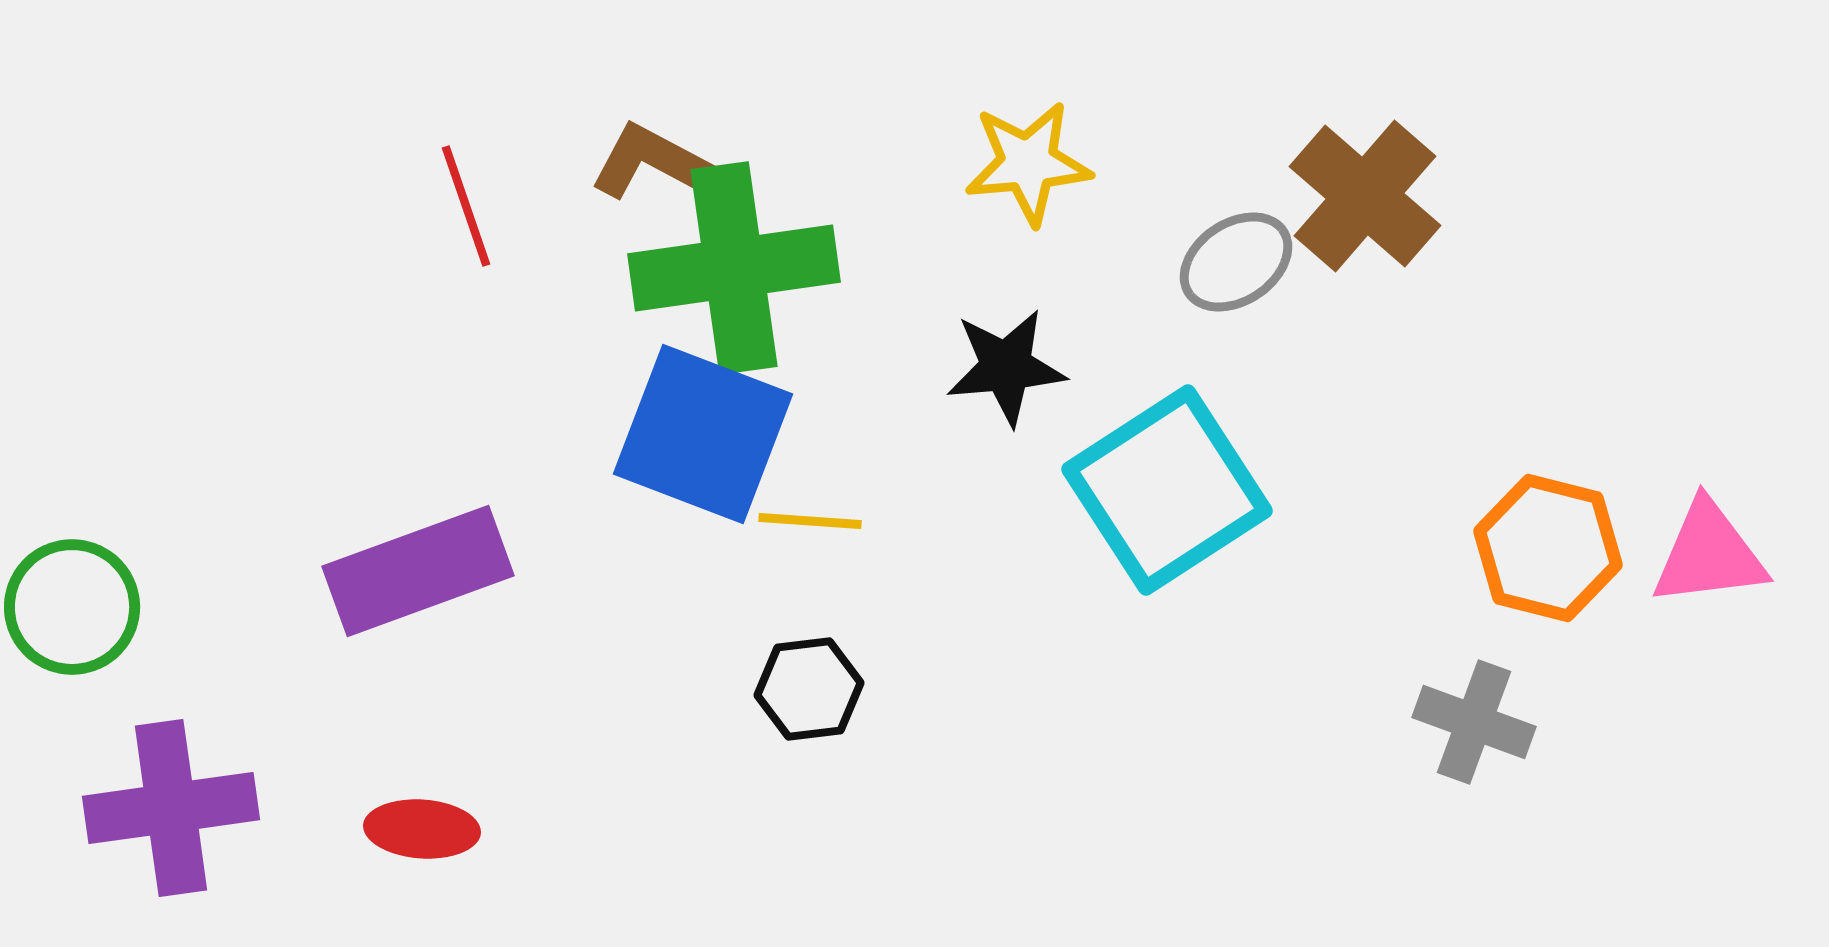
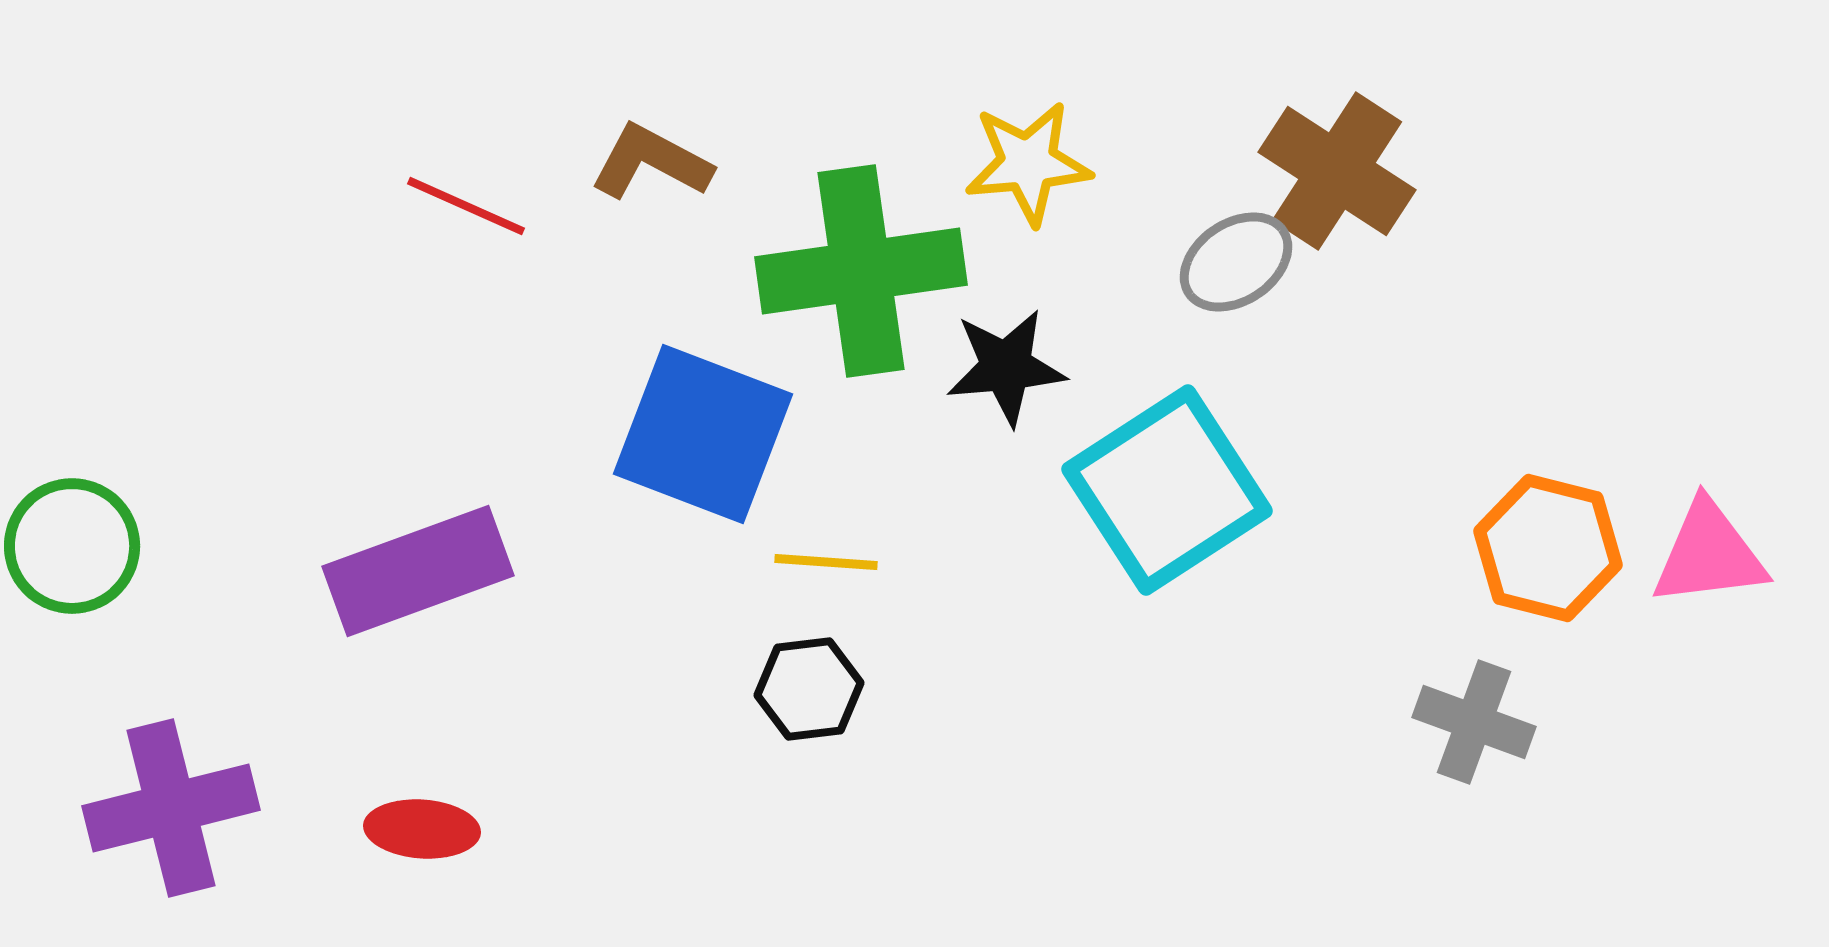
brown cross: moved 28 px left, 25 px up; rotated 8 degrees counterclockwise
red line: rotated 47 degrees counterclockwise
green cross: moved 127 px right, 3 px down
yellow line: moved 16 px right, 41 px down
green circle: moved 61 px up
purple cross: rotated 6 degrees counterclockwise
